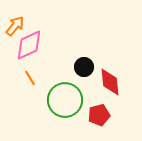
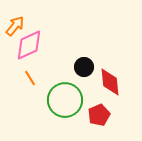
red pentagon: rotated 10 degrees counterclockwise
